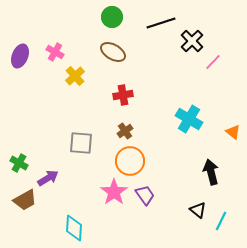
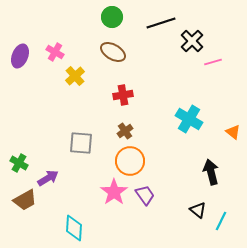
pink line: rotated 30 degrees clockwise
